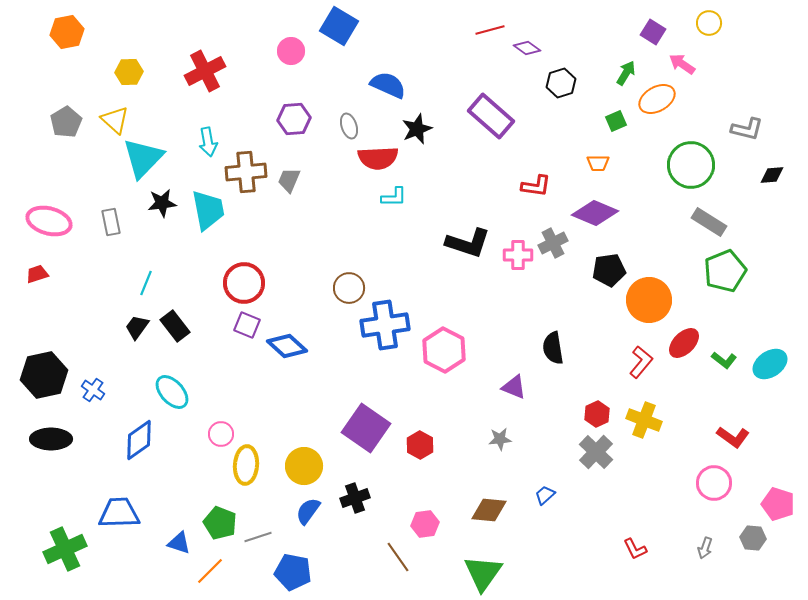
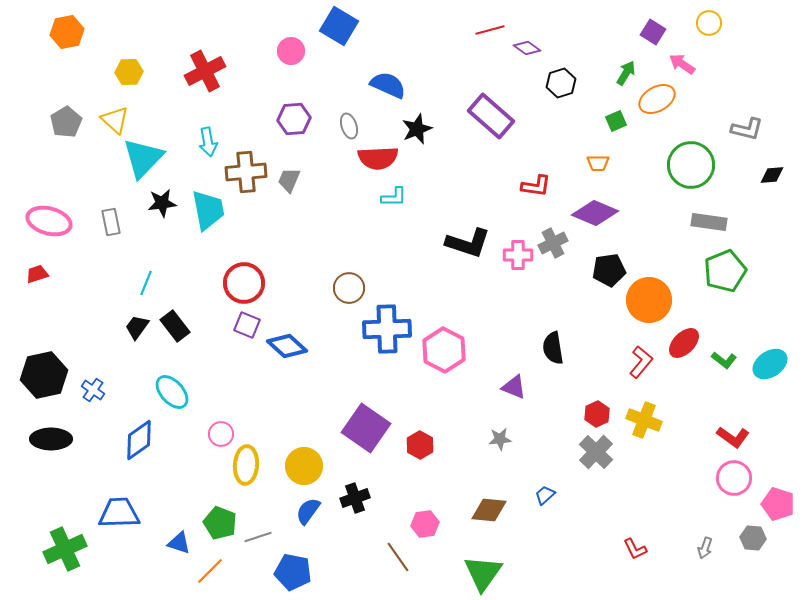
gray rectangle at (709, 222): rotated 24 degrees counterclockwise
blue cross at (385, 325): moved 2 px right, 4 px down; rotated 6 degrees clockwise
pink circle at (714, 483): moved 20 px right, 5 px up
